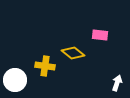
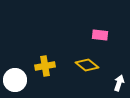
yellow diamond: moved 14 px right, 12 px down
yellow cross: rotated 18 degrees counterclockwise
white arrow: moved 2 px right
